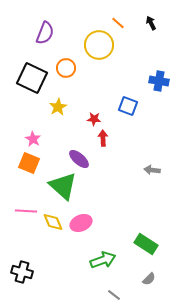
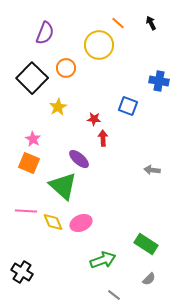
black square: rotated 20 degrees clockwise
black cross: rotated 15 degrees clockwise
